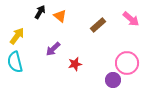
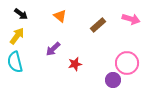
black arrow: moved 19 px left, 2 px down; rotated 96 degrees clockwise
pink arrow: rotated 24 degrees counterclockwise
